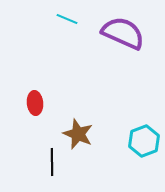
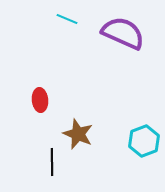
red ellipse: moved 5 px right, 3 px up
